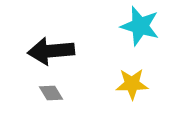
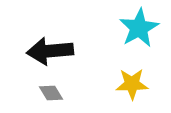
cyan star: moved 1 px left, 2 px down; rotated 27 degrees clockwise
black arrow: moved 1 px left
